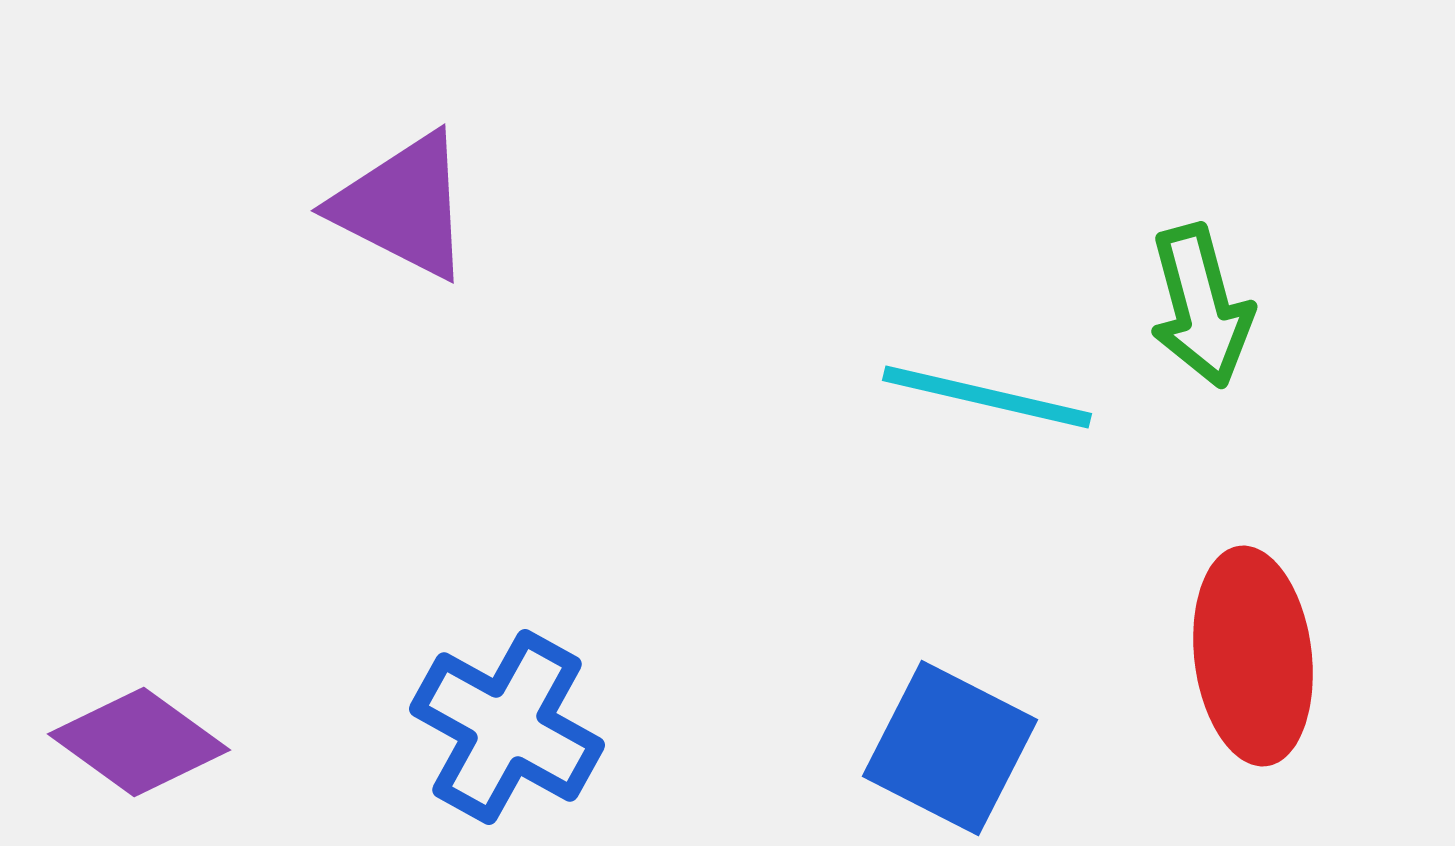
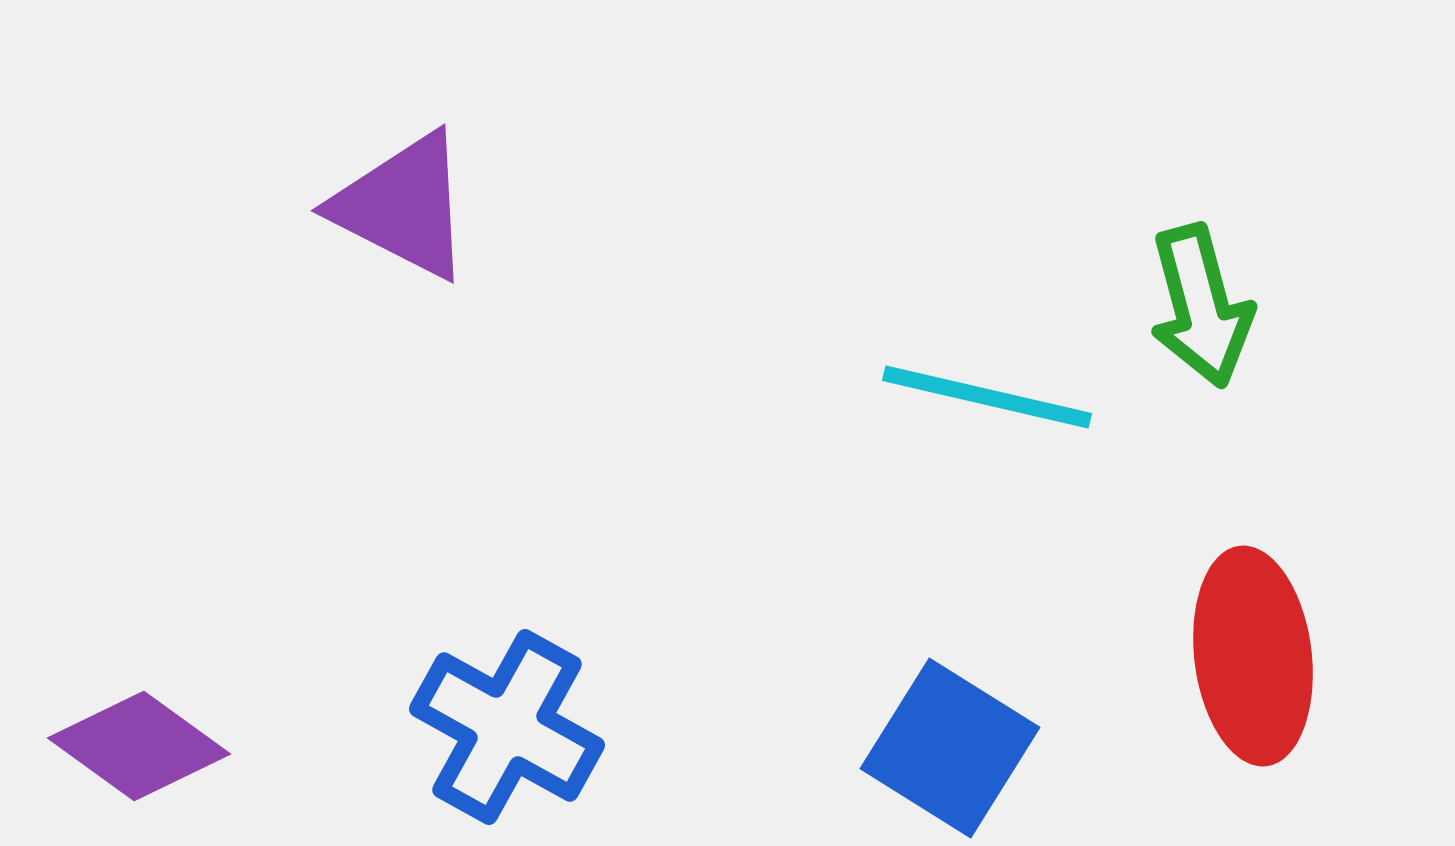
purple diamond: moved 4 px down
blue square: rotated 5 degrees clockwise
